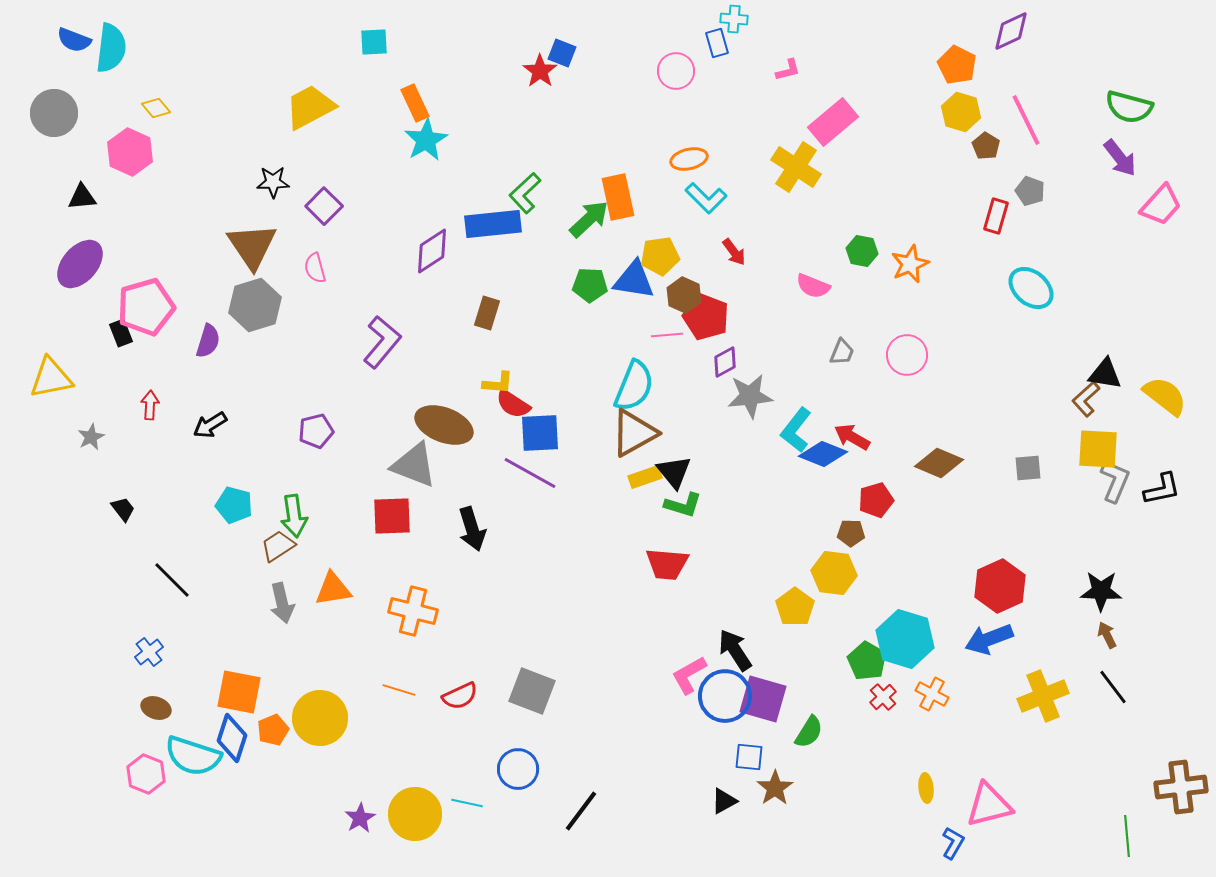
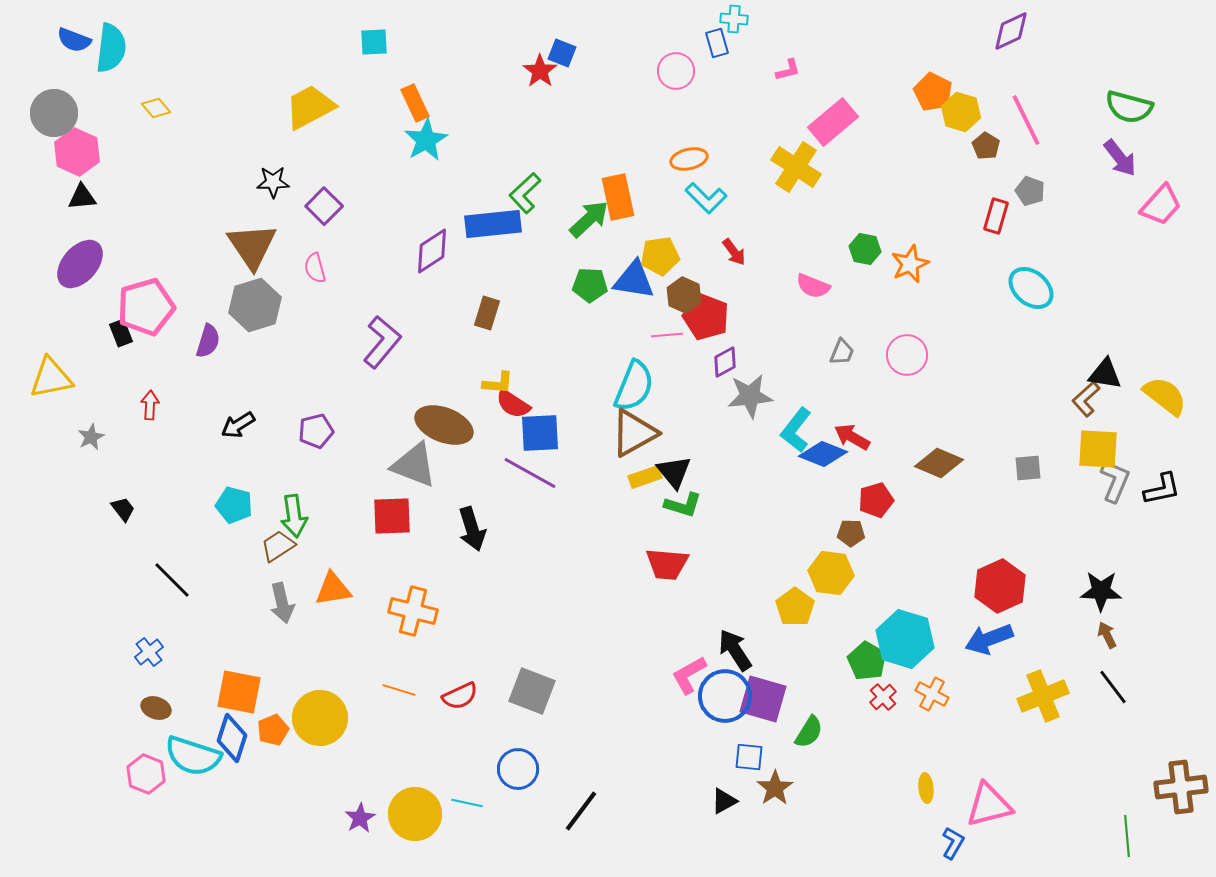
orange pentagon at (957, 65): moved 24 px left, 27 px down
pink hexagon at (130, 152): moved 53 px left
green hexagon at (862, 251): moved 3 px right, 2 px up
black arrow at (210, 425): moved 28 px right
yellow hexagon at (834, 573): moved 3 px left
